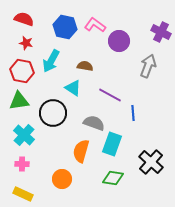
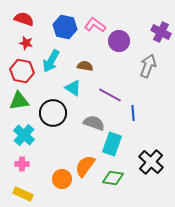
orange semicircle: moved 4 px right, 15 px down; rotated 20 degrees clockwise
